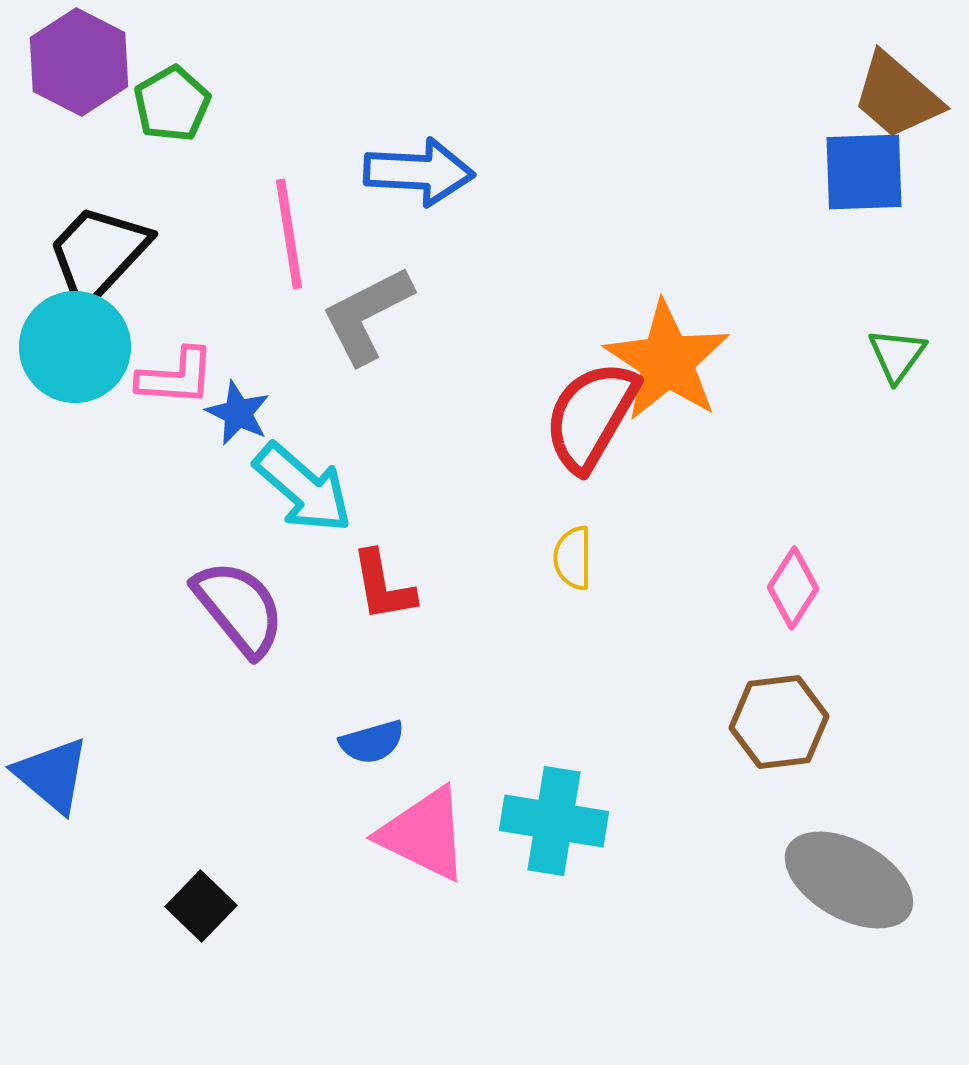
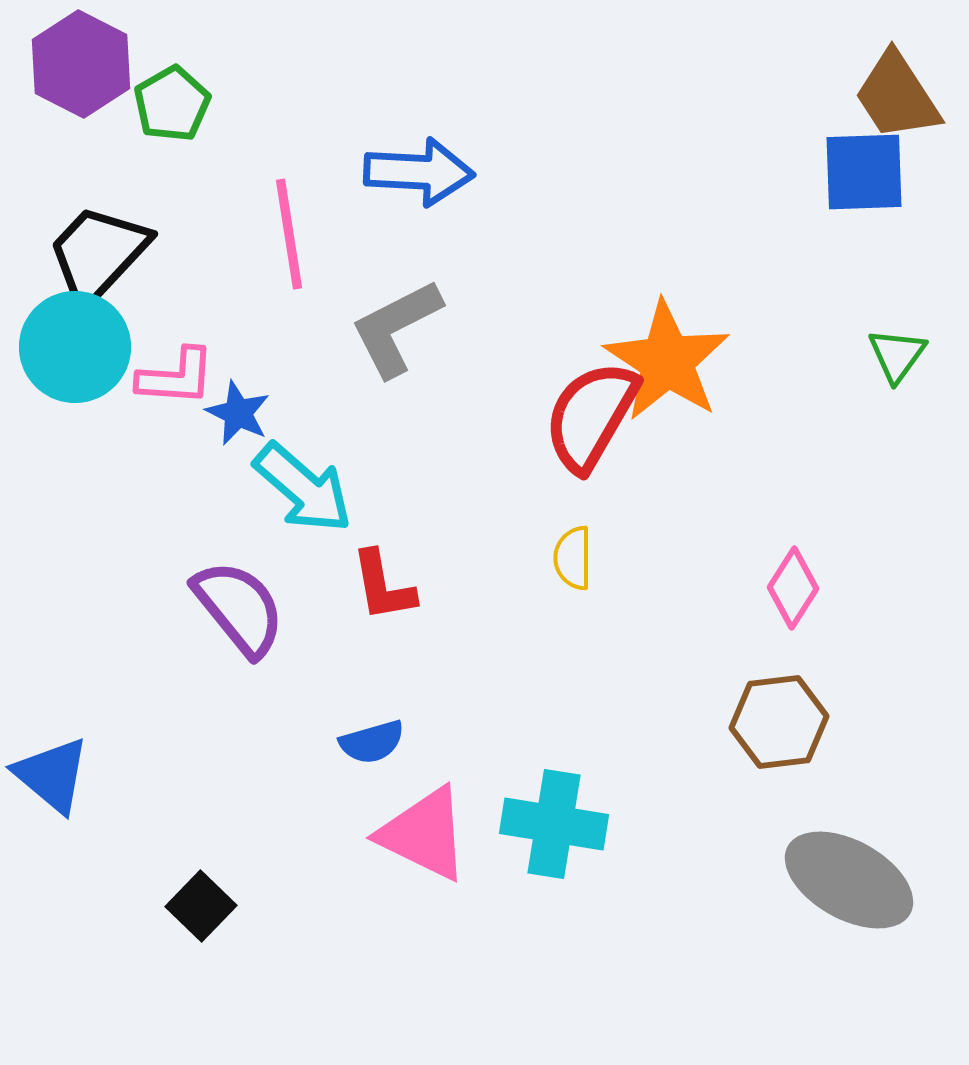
purple hexagon: moved 2 px right, 2 px down
brown trapezoid: rotated 16 degrees clockwise
gray L-shape: moved 29 px right, 13 px down
cyan cross: moved 3 px down
